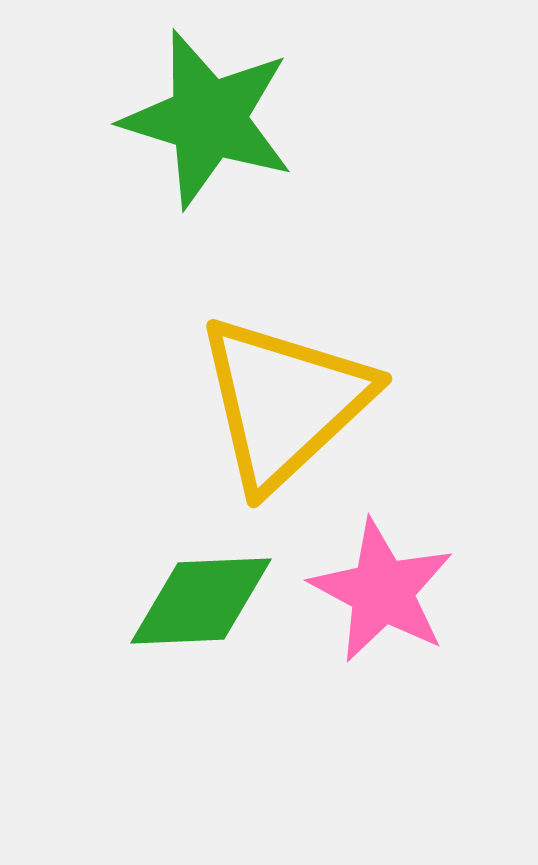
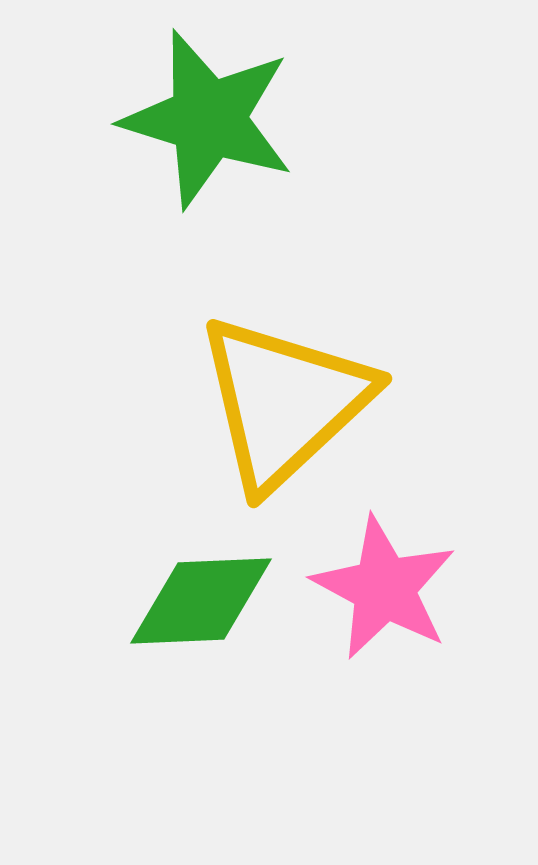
pink star: moved 2 px right, 3 px up
